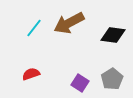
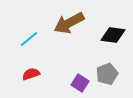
cyan line: moved 5 px left, 11 px down; rotated 12 degrees clockwise
gray pentagon: moved 5 px left, 5 px up; rotated 10 degrees clockwise
